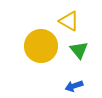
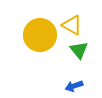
yellow triangle: moved 3 px right, 4 px down
yellow circle: moved 1 px left, 11 px up
